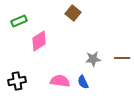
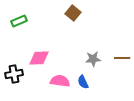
pink diamond: moved 17 px down; rotated 30 degrees clockwise
black cross: moved 3 px left, 7 px up
